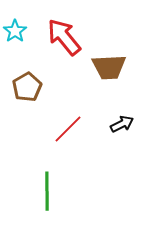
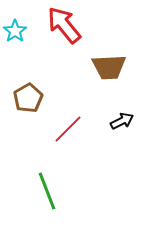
red arrow: moved 12 px up
brown pentagon: moved 1 px right, 11 px down
black arrow: moved 3 px up
green line: rotated 21 degrees counterclockwise
